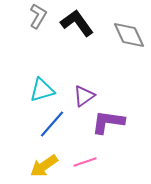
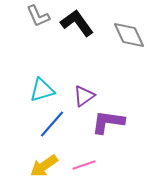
gray L-shape: rotated 125 degrees clockwise
pink line: moved 1 px left, 3 px down
